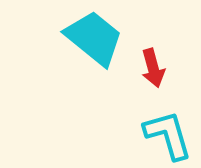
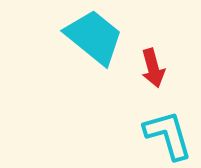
cyan trapezoid: moved 1 px up
